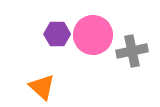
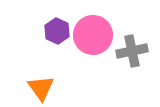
purple hexagon: moved 3 px up; rotated 25 degrees clockwise
orange triangle: moved 1 px left, 1 px down; rotated 12 degrees clockwise
